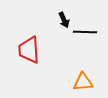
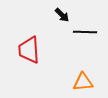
black arrow: moved 2 px left, 5 px up; rotated 21 degrees counterclockwise
